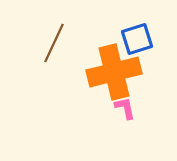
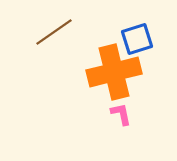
brown line: moved 11 px up; rotated 30 degrees clockwise
pink L-shape: moved 4 px left, 6 px down
